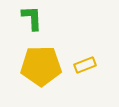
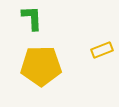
yellow rectangle: moved 17 px right, 15 px up
